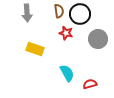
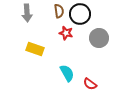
gray circle: moved 1 px right, 1 px up
red semicircle: rotated 128 degrees counterclockwise
